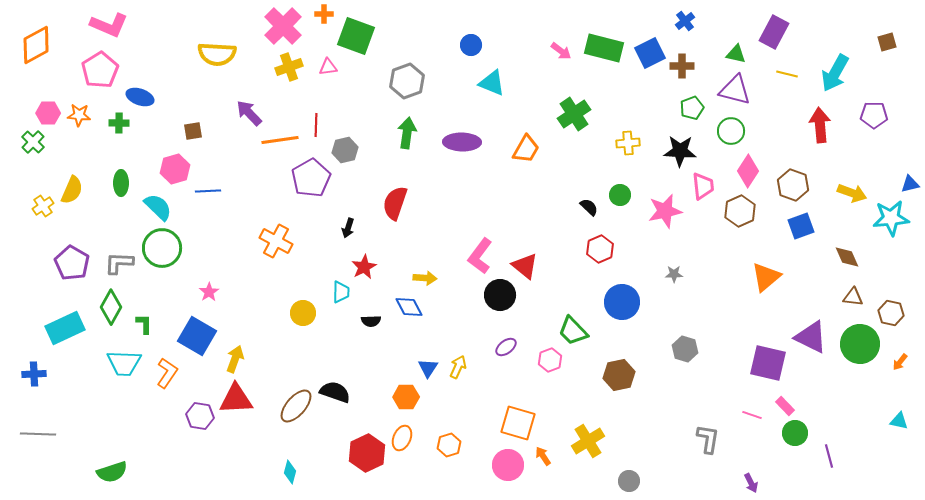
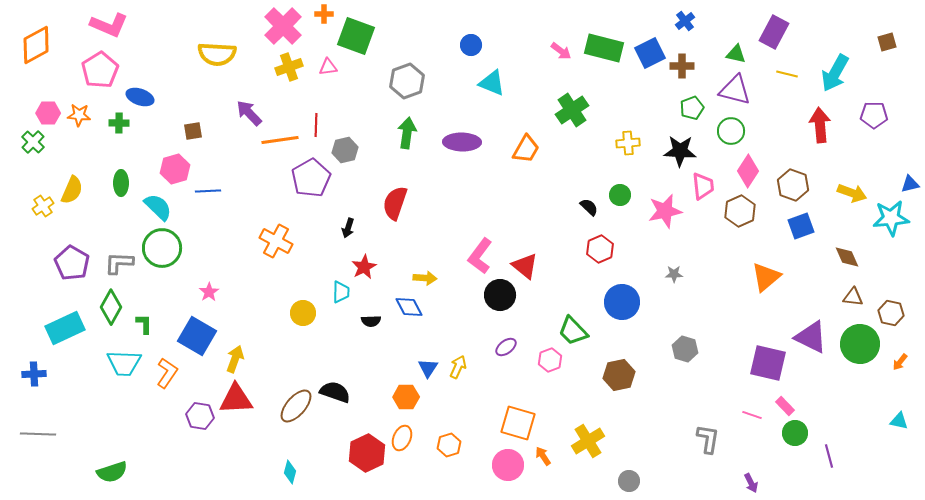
green cross at (574, 114): moved 2 px left, 4 px up
